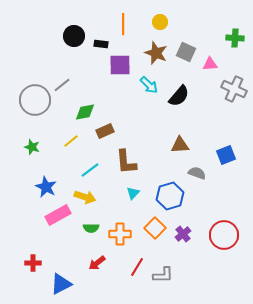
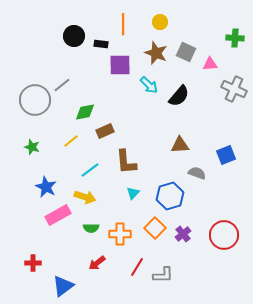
blue triangle: moved 2 px right, 2 px down; rotated 10 degrees counterclockwise
